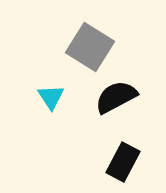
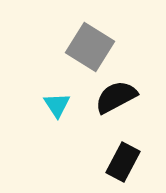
cyan triangle: moved 6 px right, 8 px down
